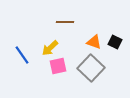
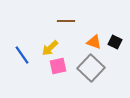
brown line: moved 1 px right, 1 px up
